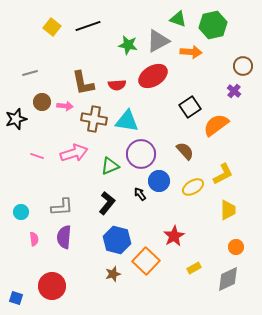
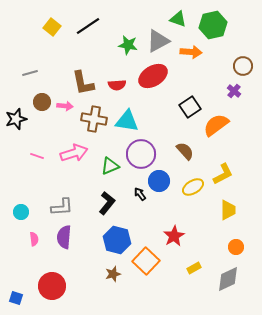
black line at (88, 26): rotated 15 degrees counterclockwise
